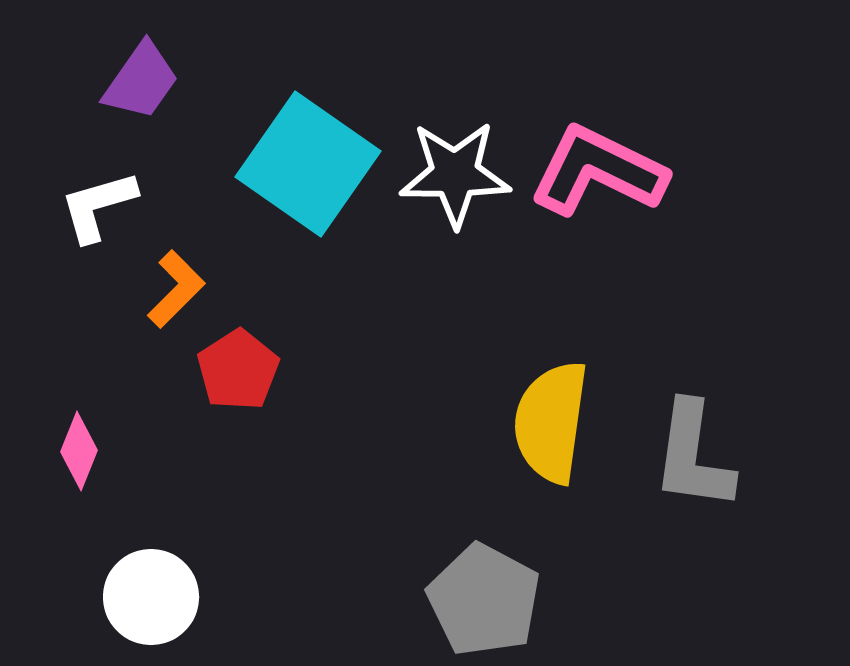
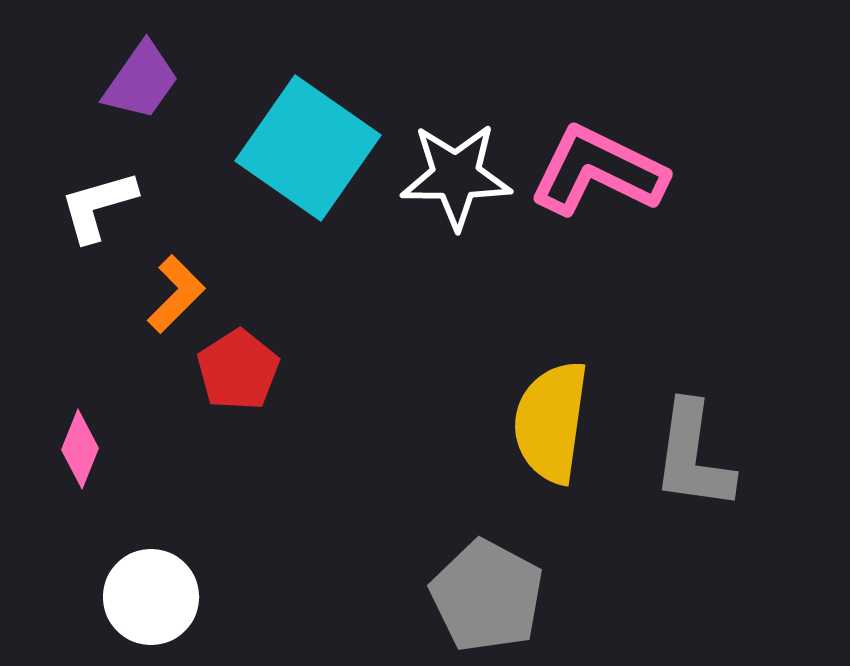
cyan square: moved 16 px up
white star: moved 1 px right, 2 px down
orange L-shape: moved 5 px down
pink diamond: moved 1 px right, 2 px up
gray pentagon: moved 3 px right, 4 px up
